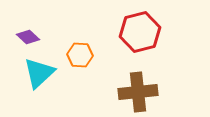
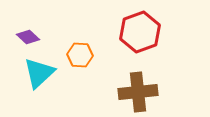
red hexagon: rotated 6 degrees counterclockwise
